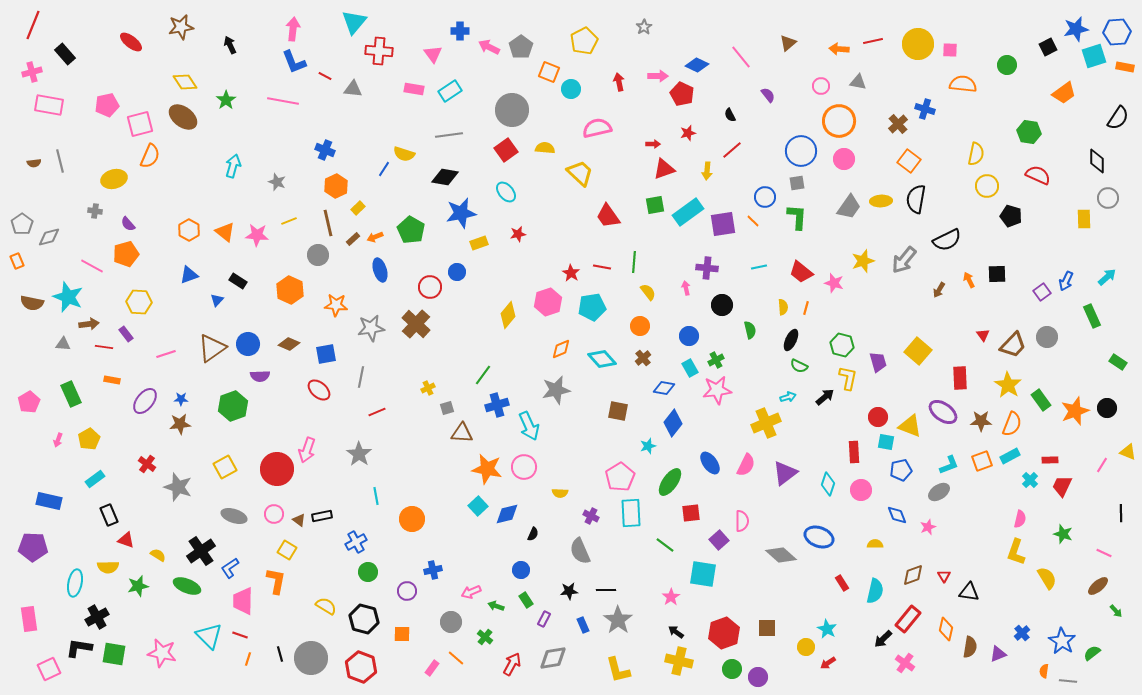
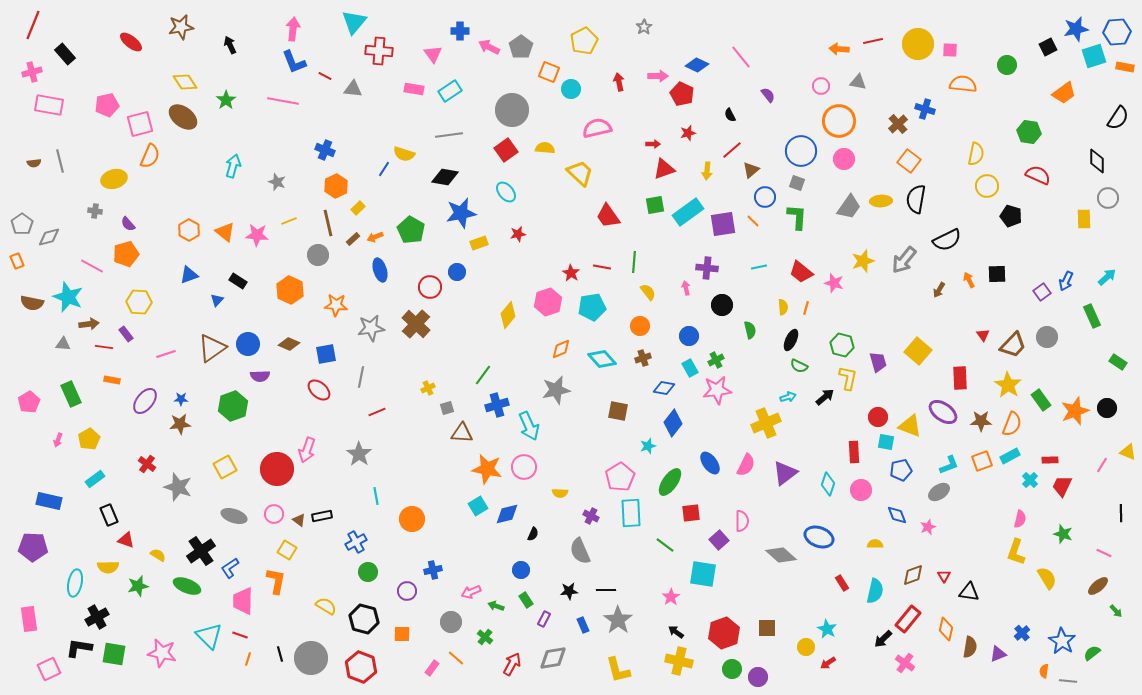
brown triangle at (788, 43): moved 37 px left, 127 px down
gray square at (797, 183): rotated 28 degrees clockwise
brown cross at (643, 358): rotated 21 degrees clockwise
cyan square at (478, 506): rotated 12 degrees clockwise
